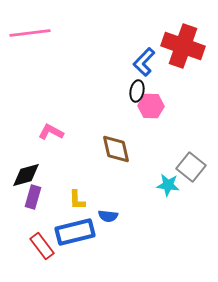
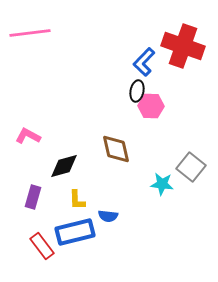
pink L-shape: moved 23 px left, 4 px down
black diamond: moved 38 px right, 9 px up
cyan star: moved 6 px left, 1 px up
